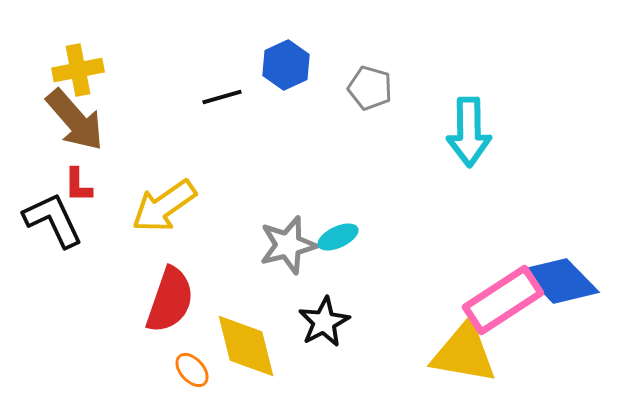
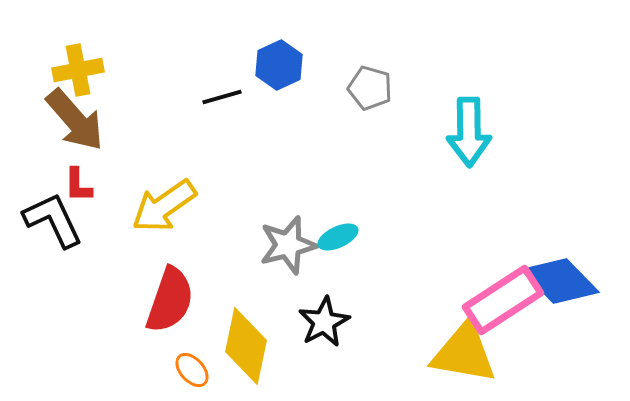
blue hexagon: moved 7 px left
yellow diamond: rotated 26 degrees clockwise
